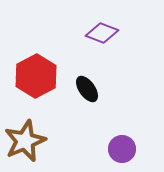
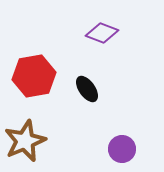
red hexagon: moved 2 px left; rotated 18 degrees clockwise
